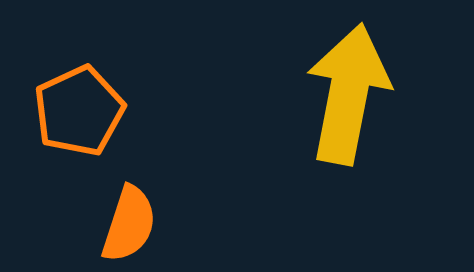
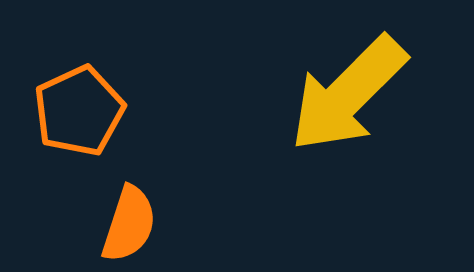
yellow arrow: rotated 146 degrees counterclockwise
